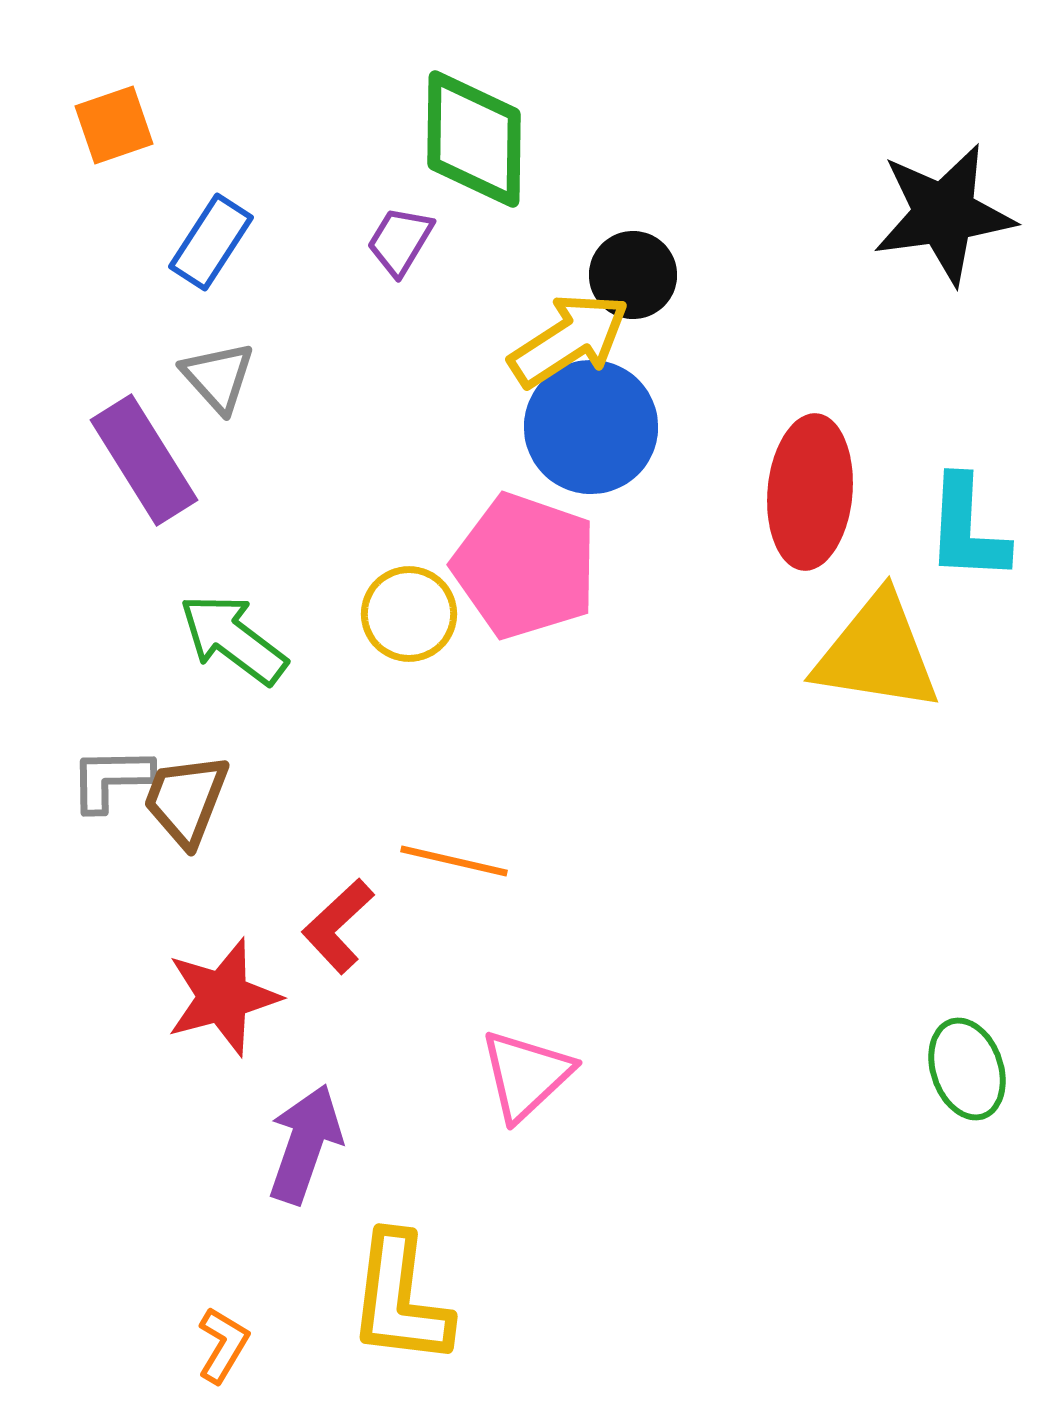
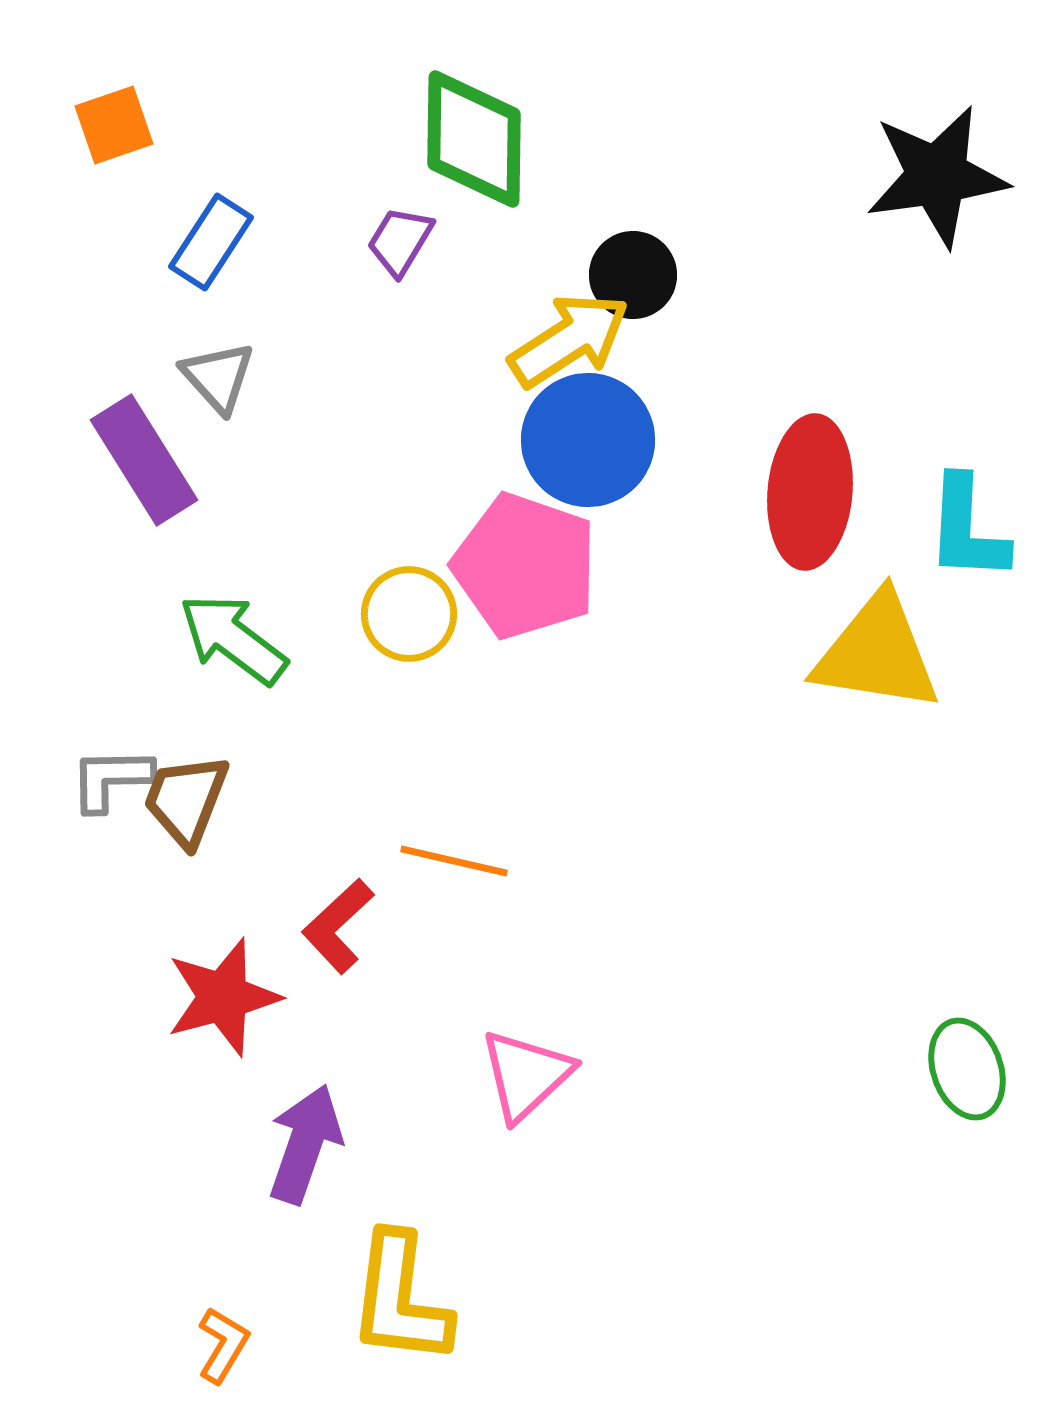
black star: moved 7 px left, 38 px up
blue circle: moved 3 px left, 13 px down
